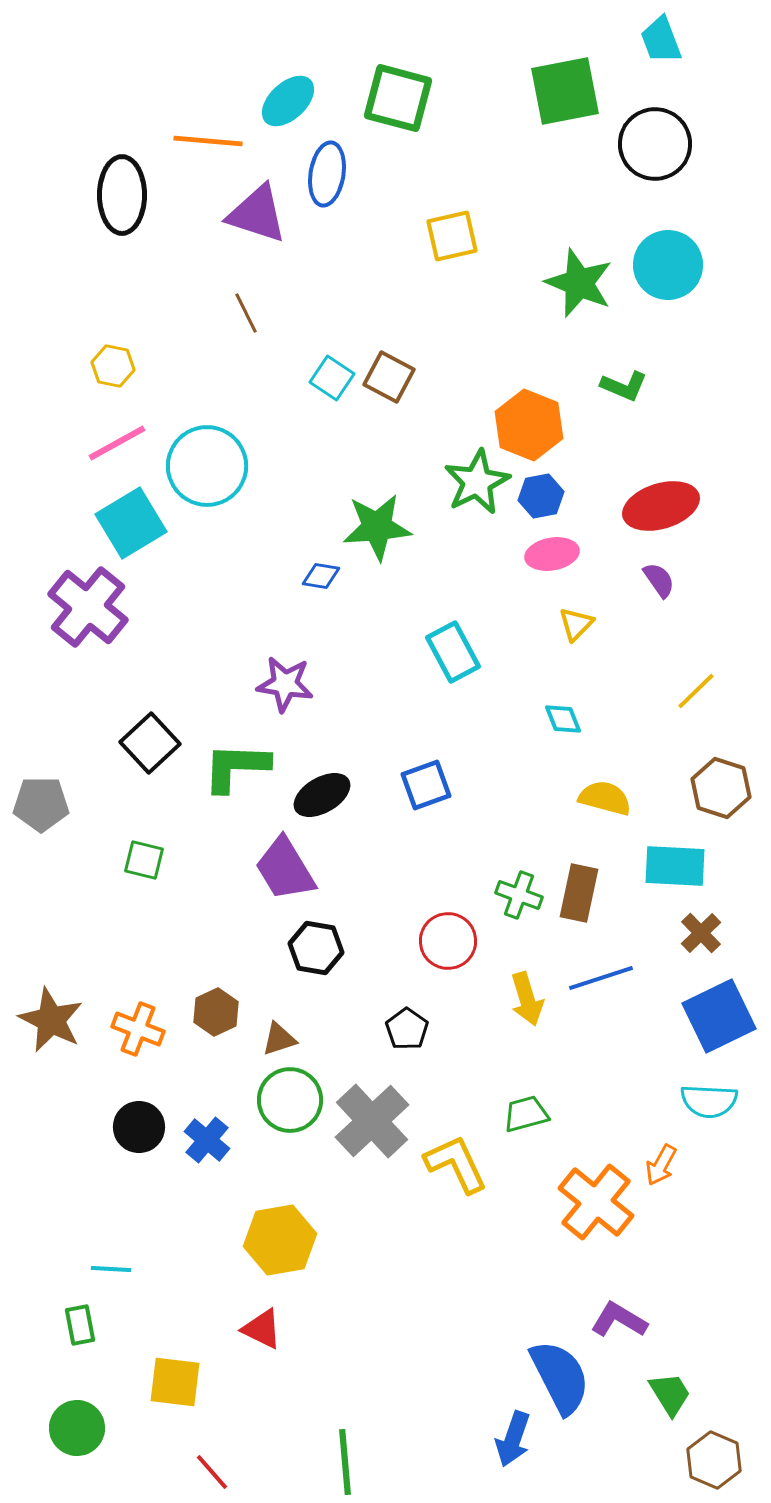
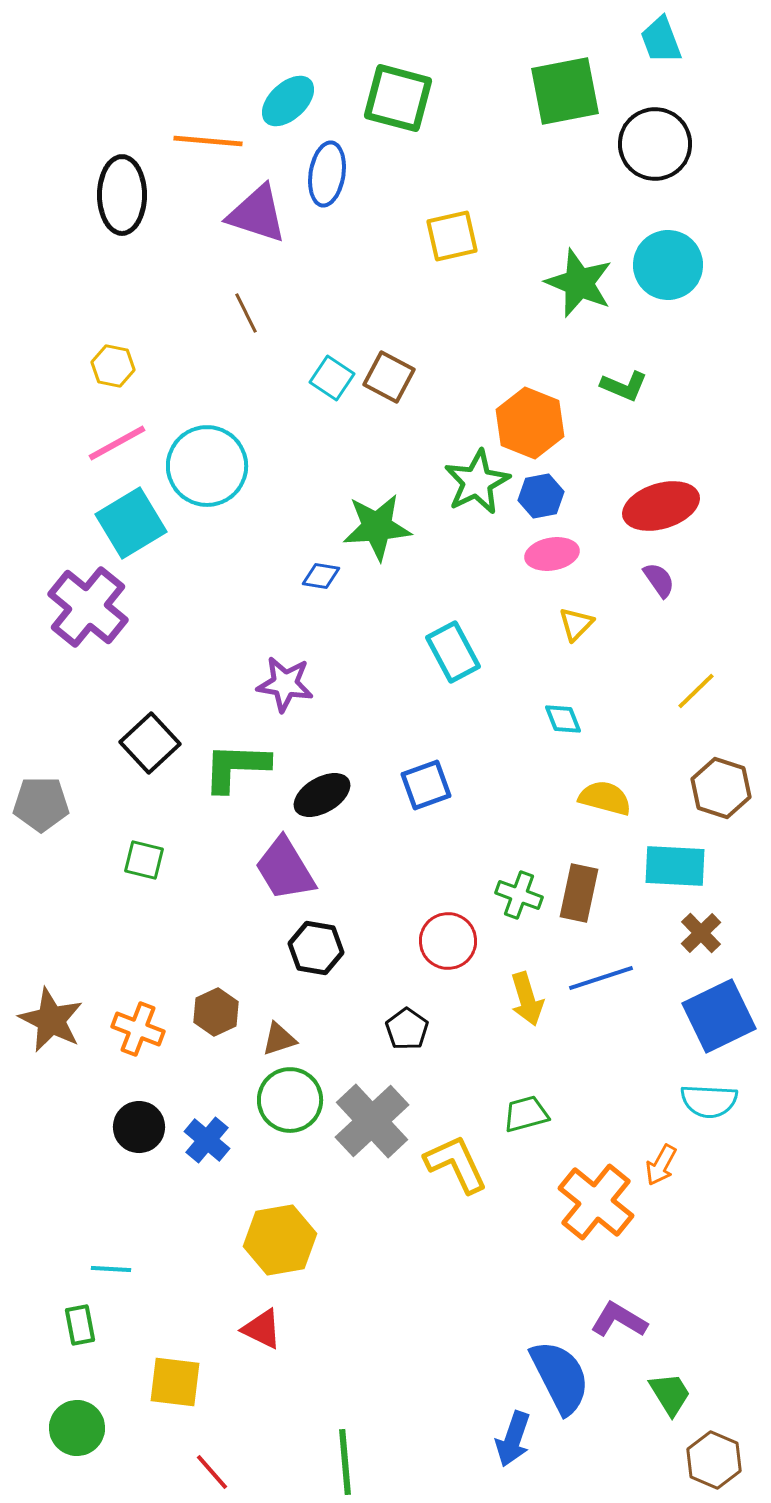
orange hexagon at (529, 425): moved 1 px right, 2 px up
